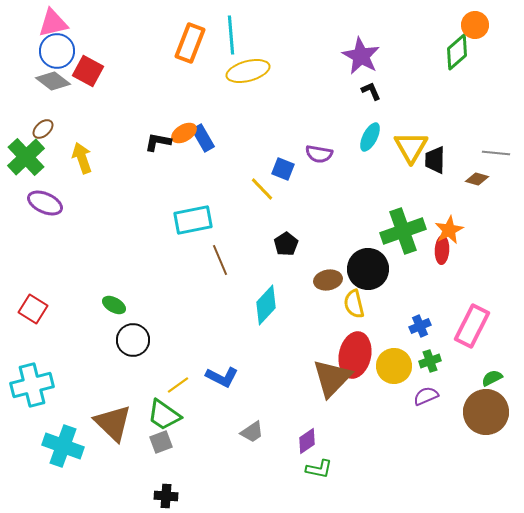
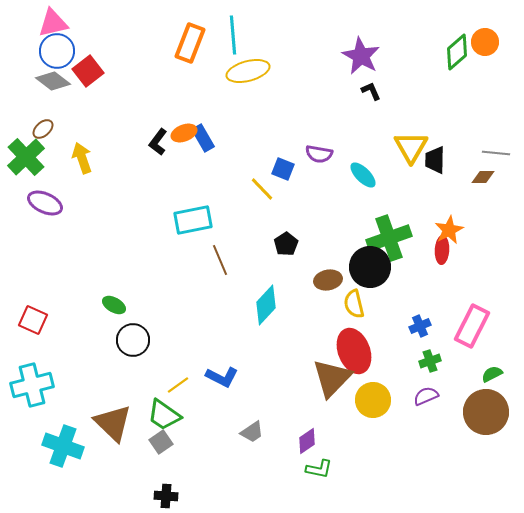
orange circle at (475, 25): moved 10 px right, 17 px down
cyan line at (231, 35): moved 2 px right
red square at (88, 71): rotated 24 degrees clockwise
orange ellipse at (184, 133): rotated 10 degrees clockwise
cyan ellipse at (370, 137): moved 7 px left, 38 px down; rotated 72 degrees counterclockwise
black L-shape at (158, 142): rotated 64 degrees counterclockwise
brown diamond at (477, 179): moved 6 px right, 2 px up; rotated 15 degrees counterclockwise
green cross at (403, 231): moved 14 px left, 7 px down
black circle at (368, 269): moved 2 px right, 2 px up
red square at (33, 309): moved 11 px down; rotated 8 degrees counterclockwise
red ellipse at (355, 355): moved 1 px left, 4 px up; rotated 33 degrees counterclockwise
yellow circle at (394, 366): moved 21 px left, 34 px down
green semicircle at (492, 378): moved 4 px up
gray square at (161, 442): rotated 15 degrees counterclockwise
